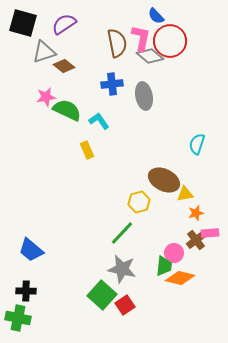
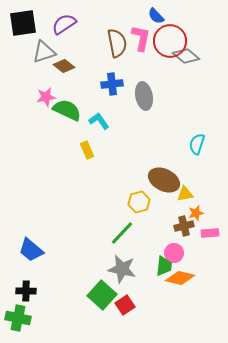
black square: rotated 24 degrees counterclockwise
gray diamond: moved 36 px right
brown cross: moved 12 px left, 14 px up; rotated 24 degrees clockwise
